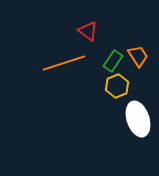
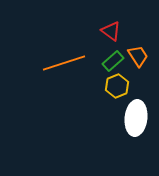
red triangle: moved 23 px right
green rectangle: rotated 15 degrees clockwise
white ellipse: moved 2 px left, 1 px up; rotated 24 degrees clockwise
